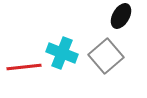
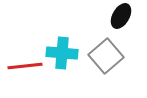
cyan cross: rotated 16 degrees counterclockwise
red line: moved 1 px right, 1 px up
